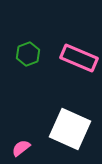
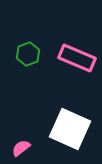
pink rectangle: moved 2 px left
